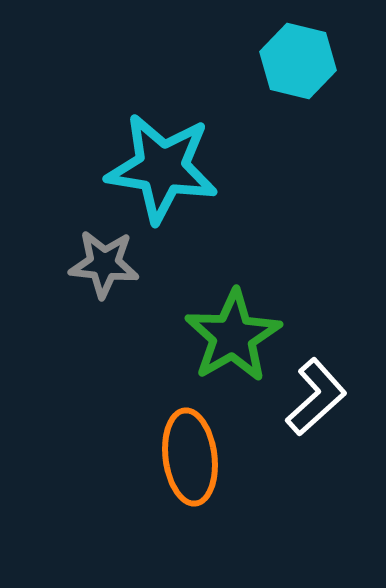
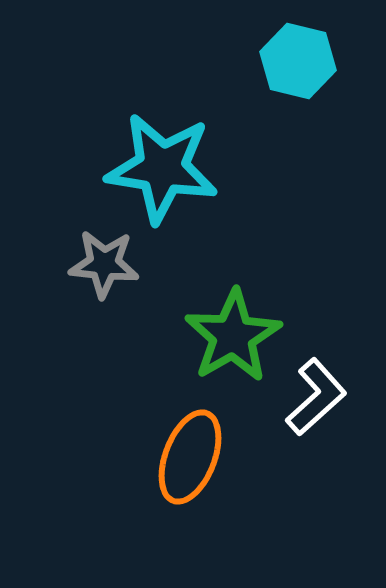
orange ellipse: rotated 28 degrees clockwise
